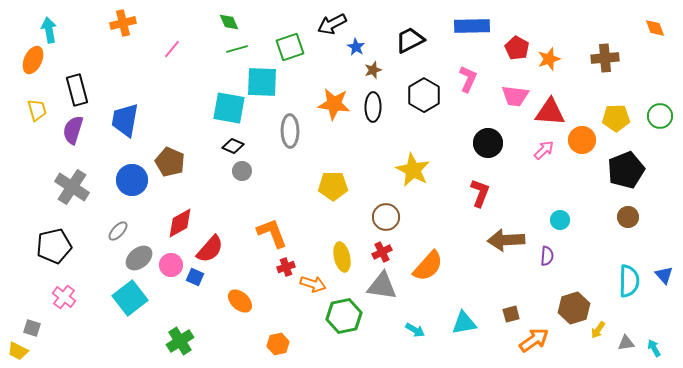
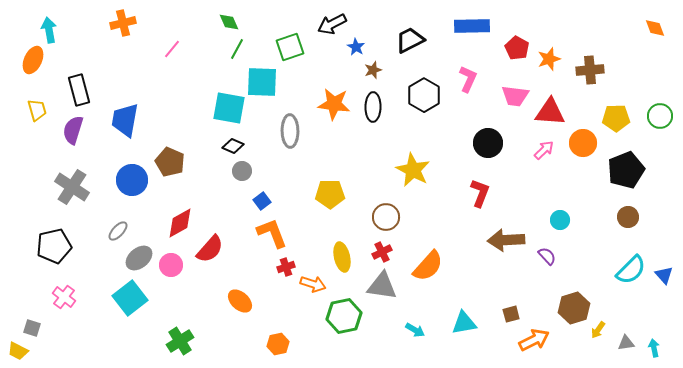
green line at (237, 49): rotated 45 degrees counterclockwise
brown cross at (605, 58): moved 15 px left, 12 px down
black rectangle at (77, 90): moved 2 px right
orange circle at (582, 140): moved 1 px right, 3 px down
yellow pentagon at (333, 186): moved 3 px left, 8 px down
purple semicircle at (547, 256): rotated 48 degrees counterclockwise
blue square at (195, 277): moved 67 px right, 76 px up; rotated 30 degrees clockwise
cyan semicircle at (629, 281): moved 2 px right, 11 px up; rotated 44 degrees clockwise
orange arrow at (534, 340): rotated 8 degrees clockwise
cyan arrow at (654, 348): rotated 18 degrees clockwise
